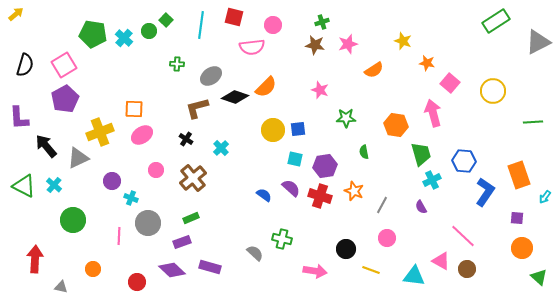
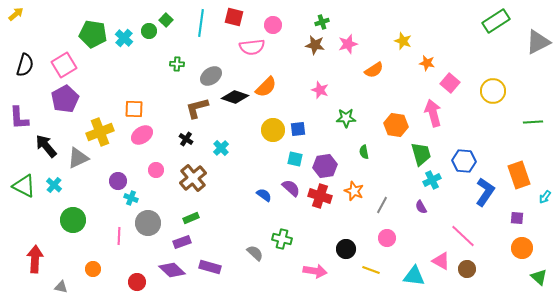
cyan line at (201, 25): moved 2 px up
purple circle at (112, 181): moved 6 px right
